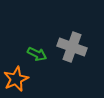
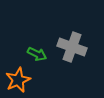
orange star: moved 2 px right, 1 px down
